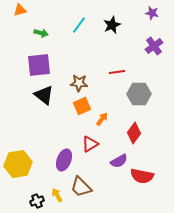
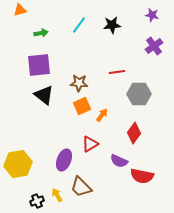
purple star: moved 2 px down
black star: rotated 18 degrees clockwise
green arrow: rotated 24 degrees counterclockwise
orange arrow: moved 4 px up
purple semicircle: rotated 54 degrees clockwise
